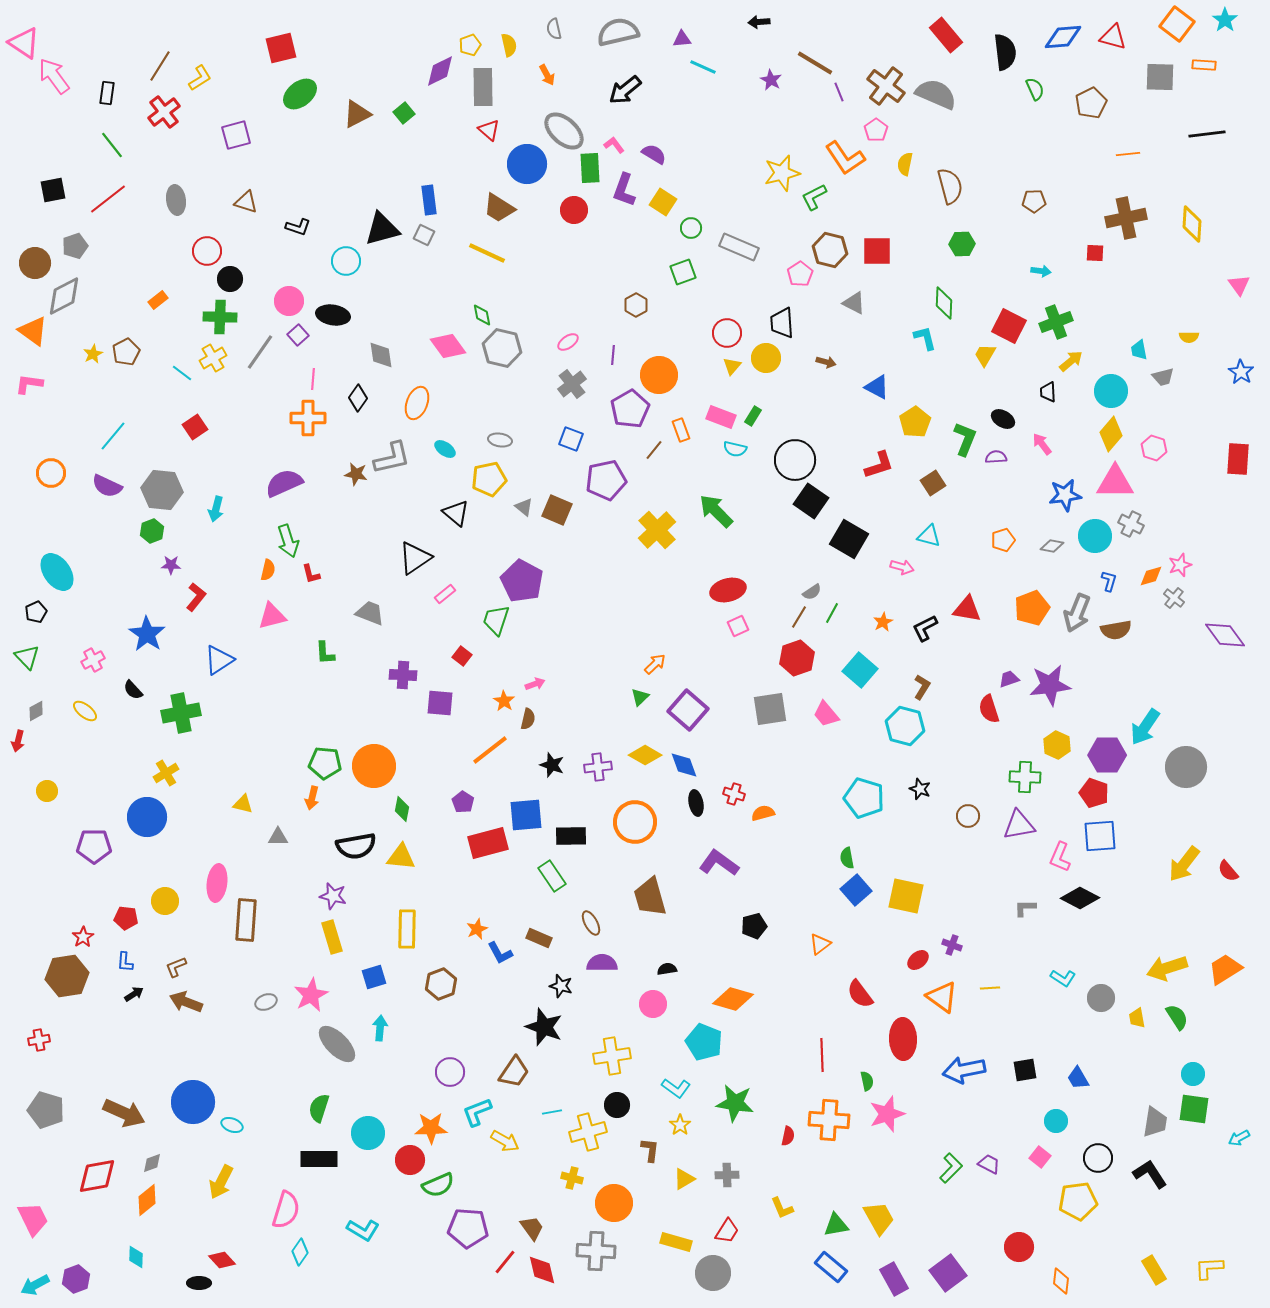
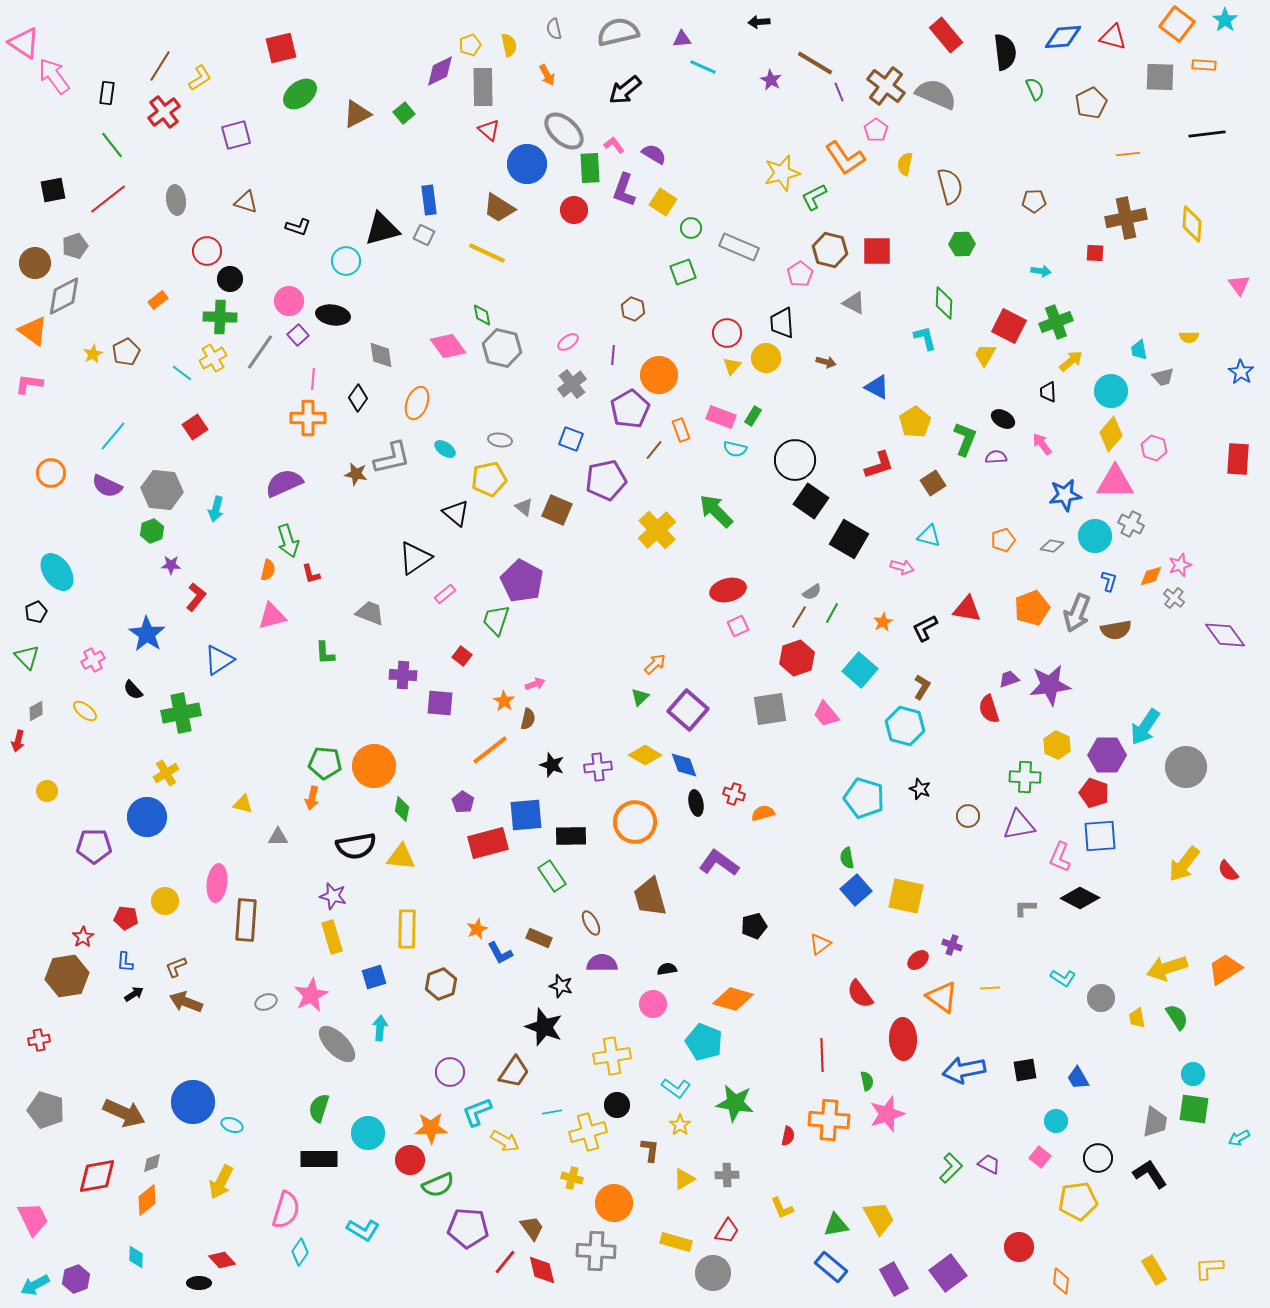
brown hexagon at (636, 305): moved 3 px left, 4 px down; rotated 10 degrees counterclockwise
